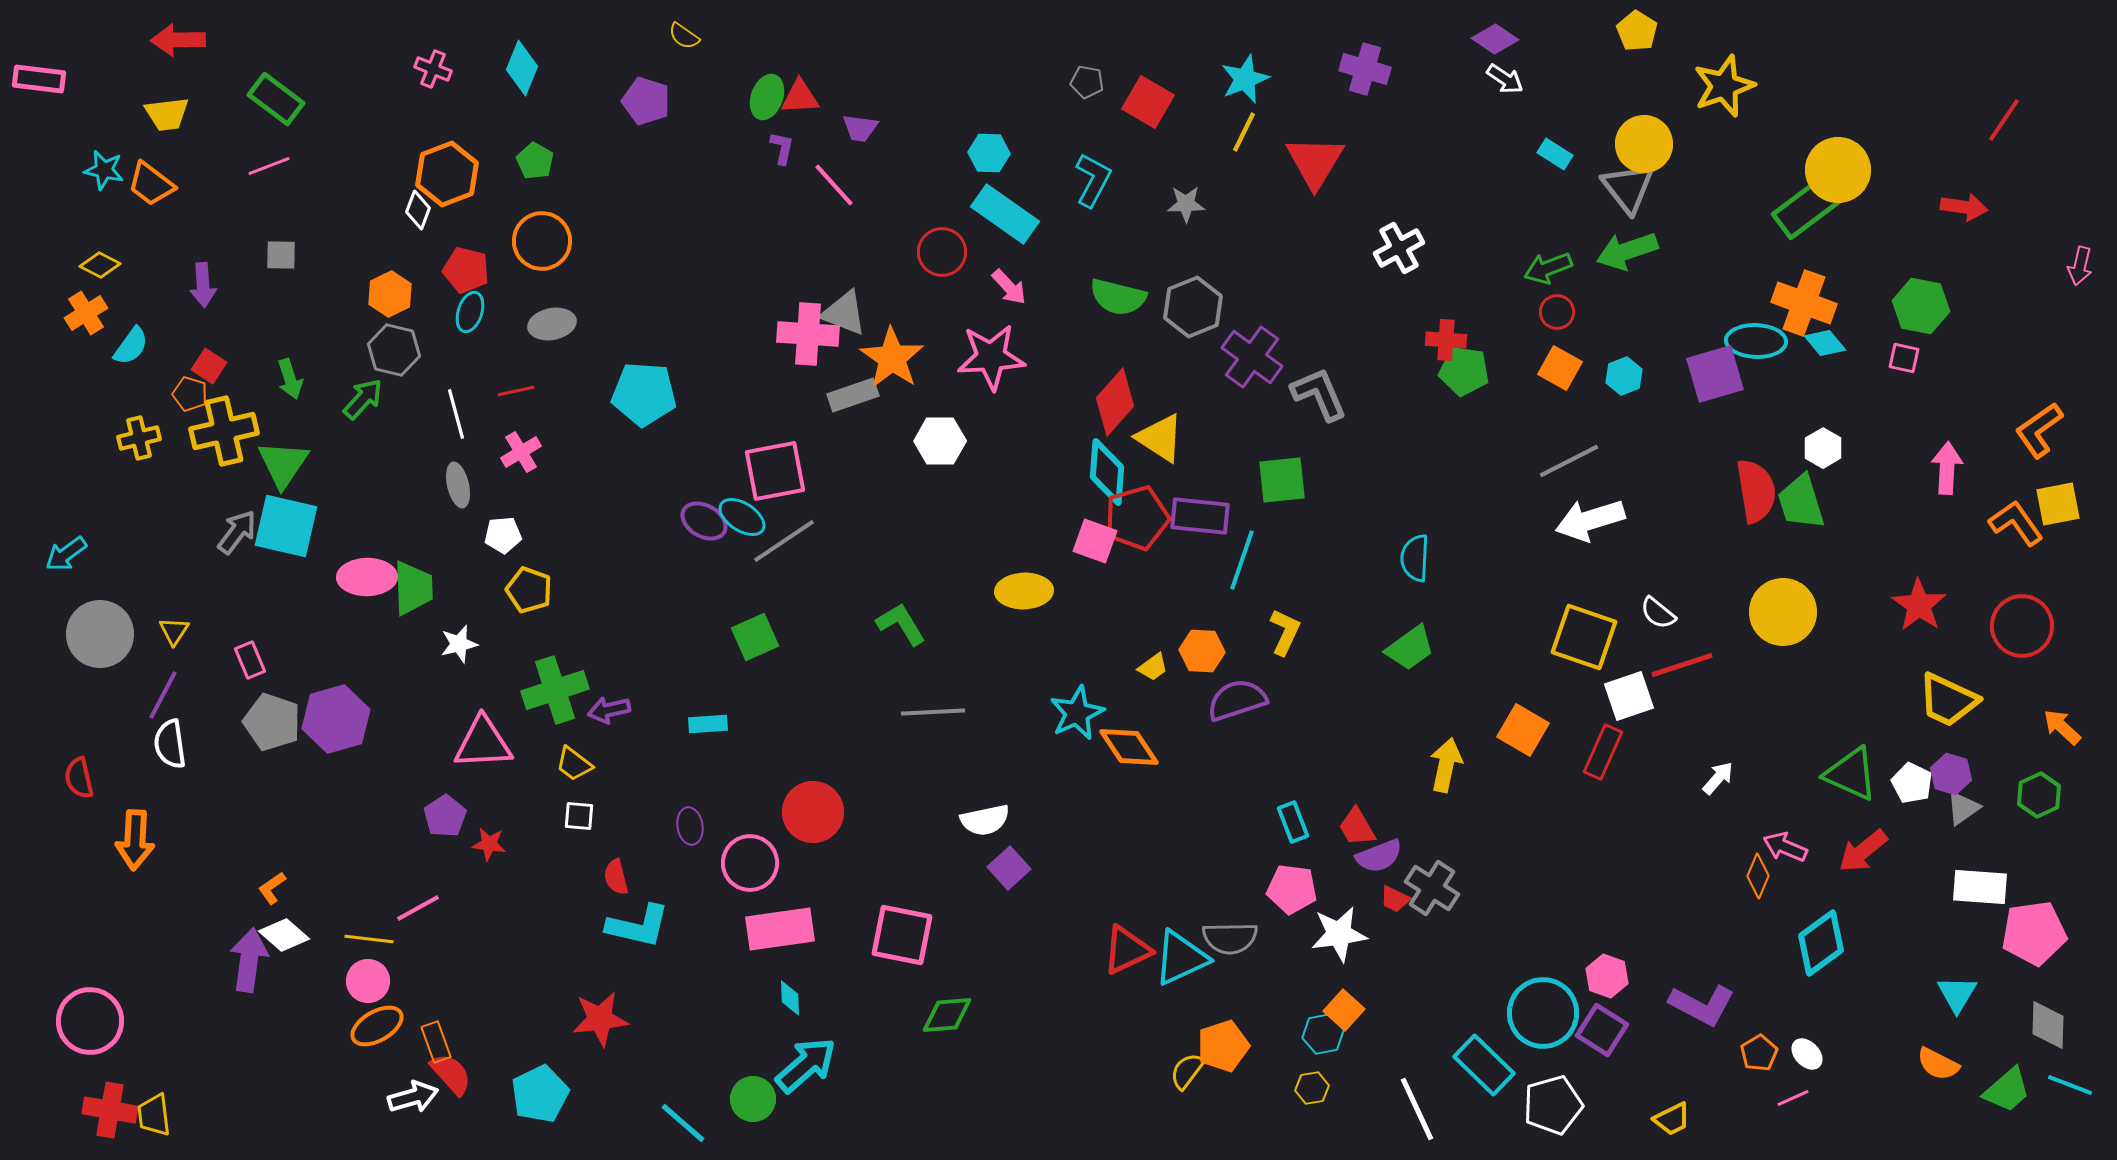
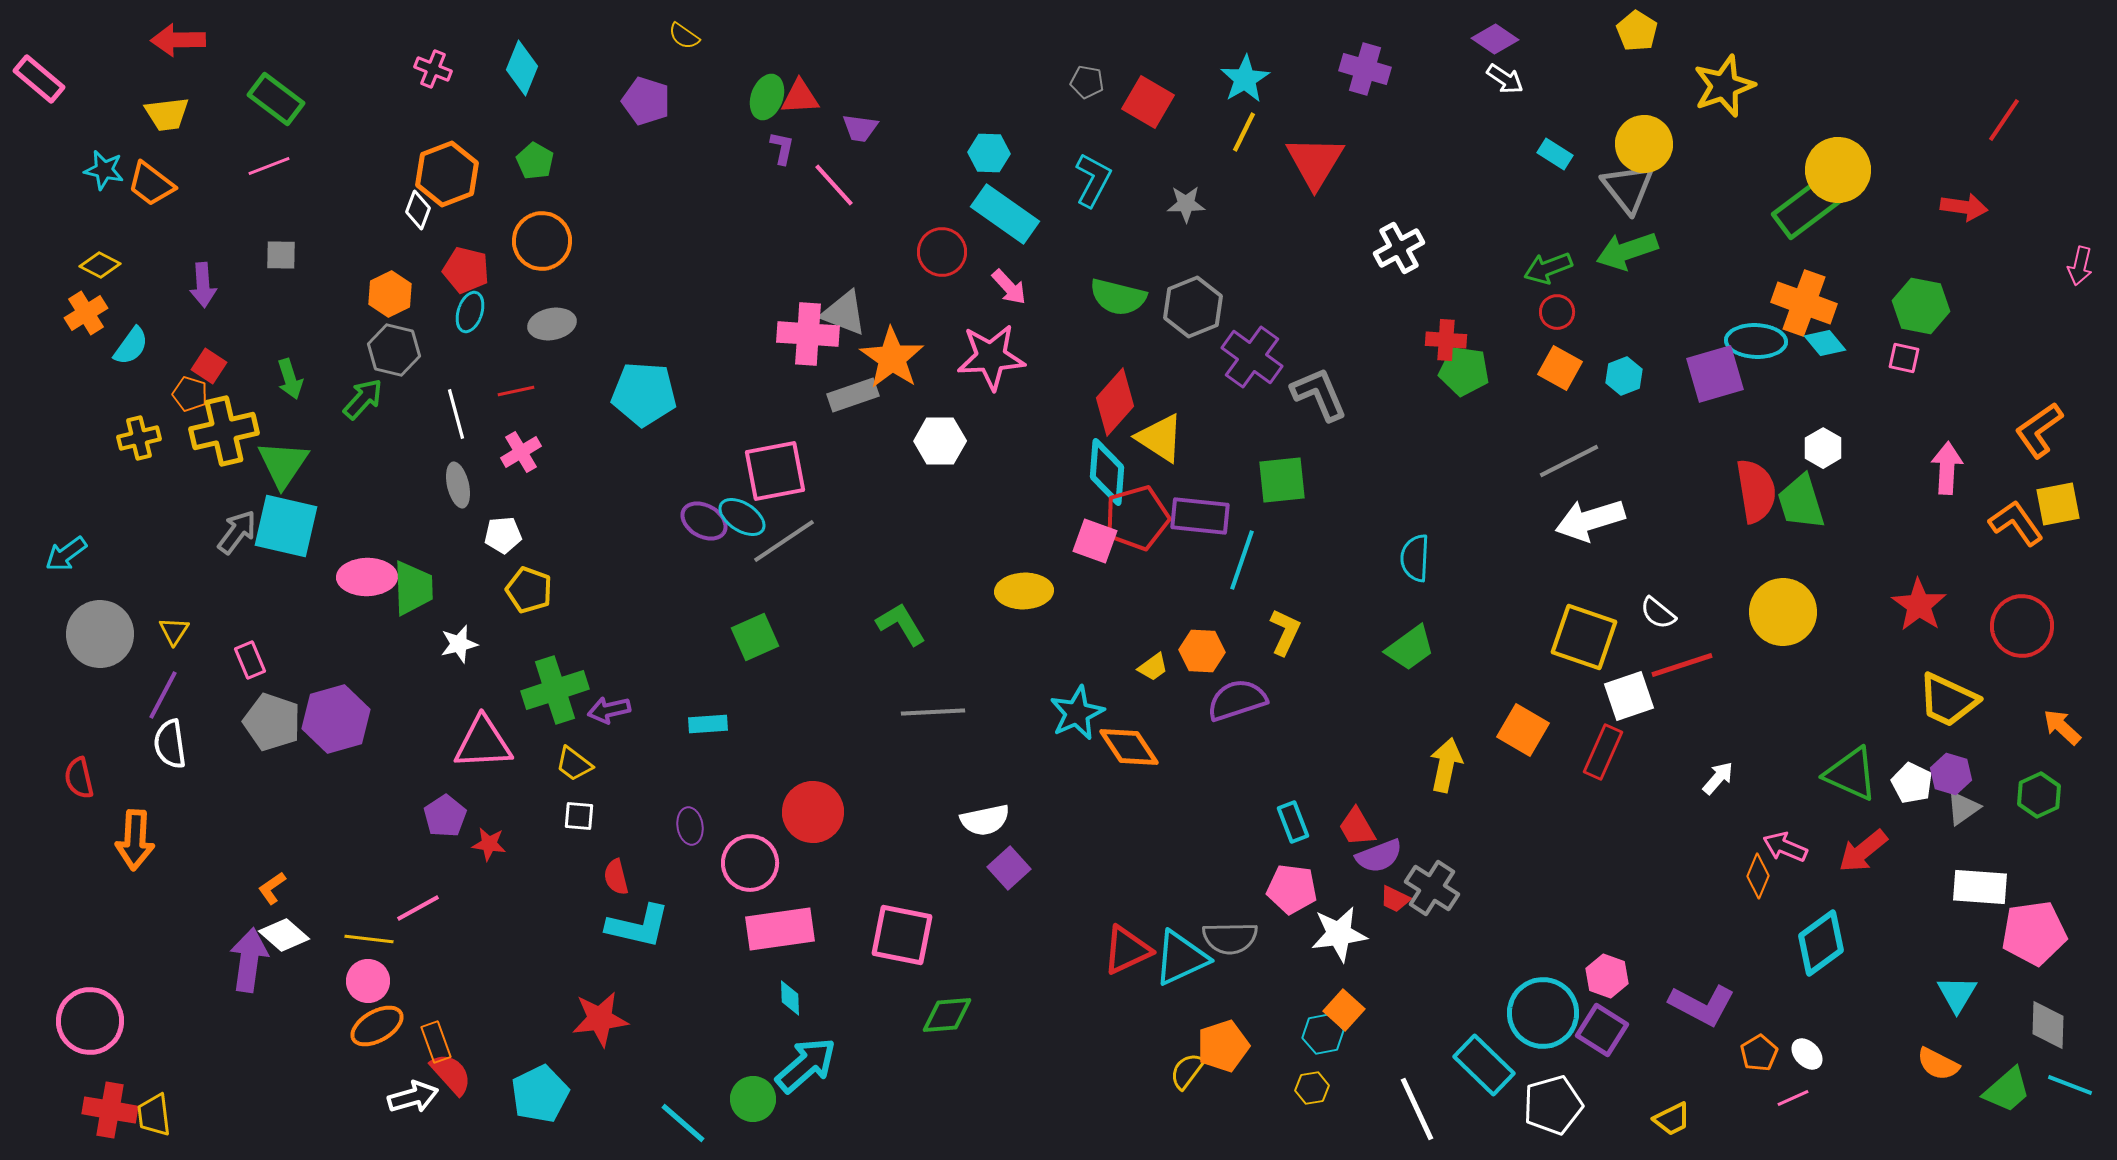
pink rectangle at (39, 79): rotated 33 degrees clockwise
cyan star at (1245, 79): rotated 9 degrees counterclockwise
